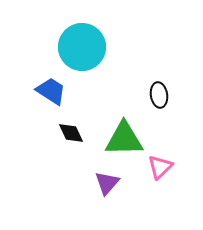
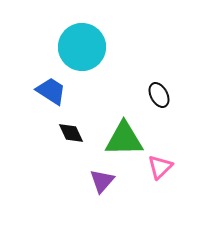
black ellipse: rotated 20 degrees counterclockwise
purple triangle: moved 5 px left, 2 px up
